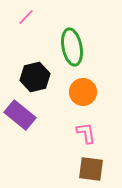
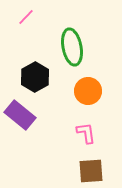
black hexagon: rotated 16 degrees counterclockwise
orange circle: moved 5 px right, 1 px up
brown square: moved 2 px down; rotated 12 degrees counterclockwise
